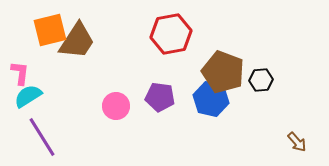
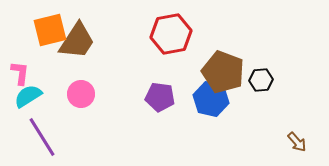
pink circle: moved 35 px left, 12 px up
